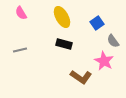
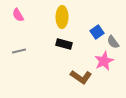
pink semicircle: moved 3 px left, 2 px down
yellow ellipse: rotated 30 degrees clockwise
blue square: moved 9 px down
gray semicircle: moved 1 px down
gray line: moved 1 px left, 1 px down
pink star: rotated 18 degrees clockwise
